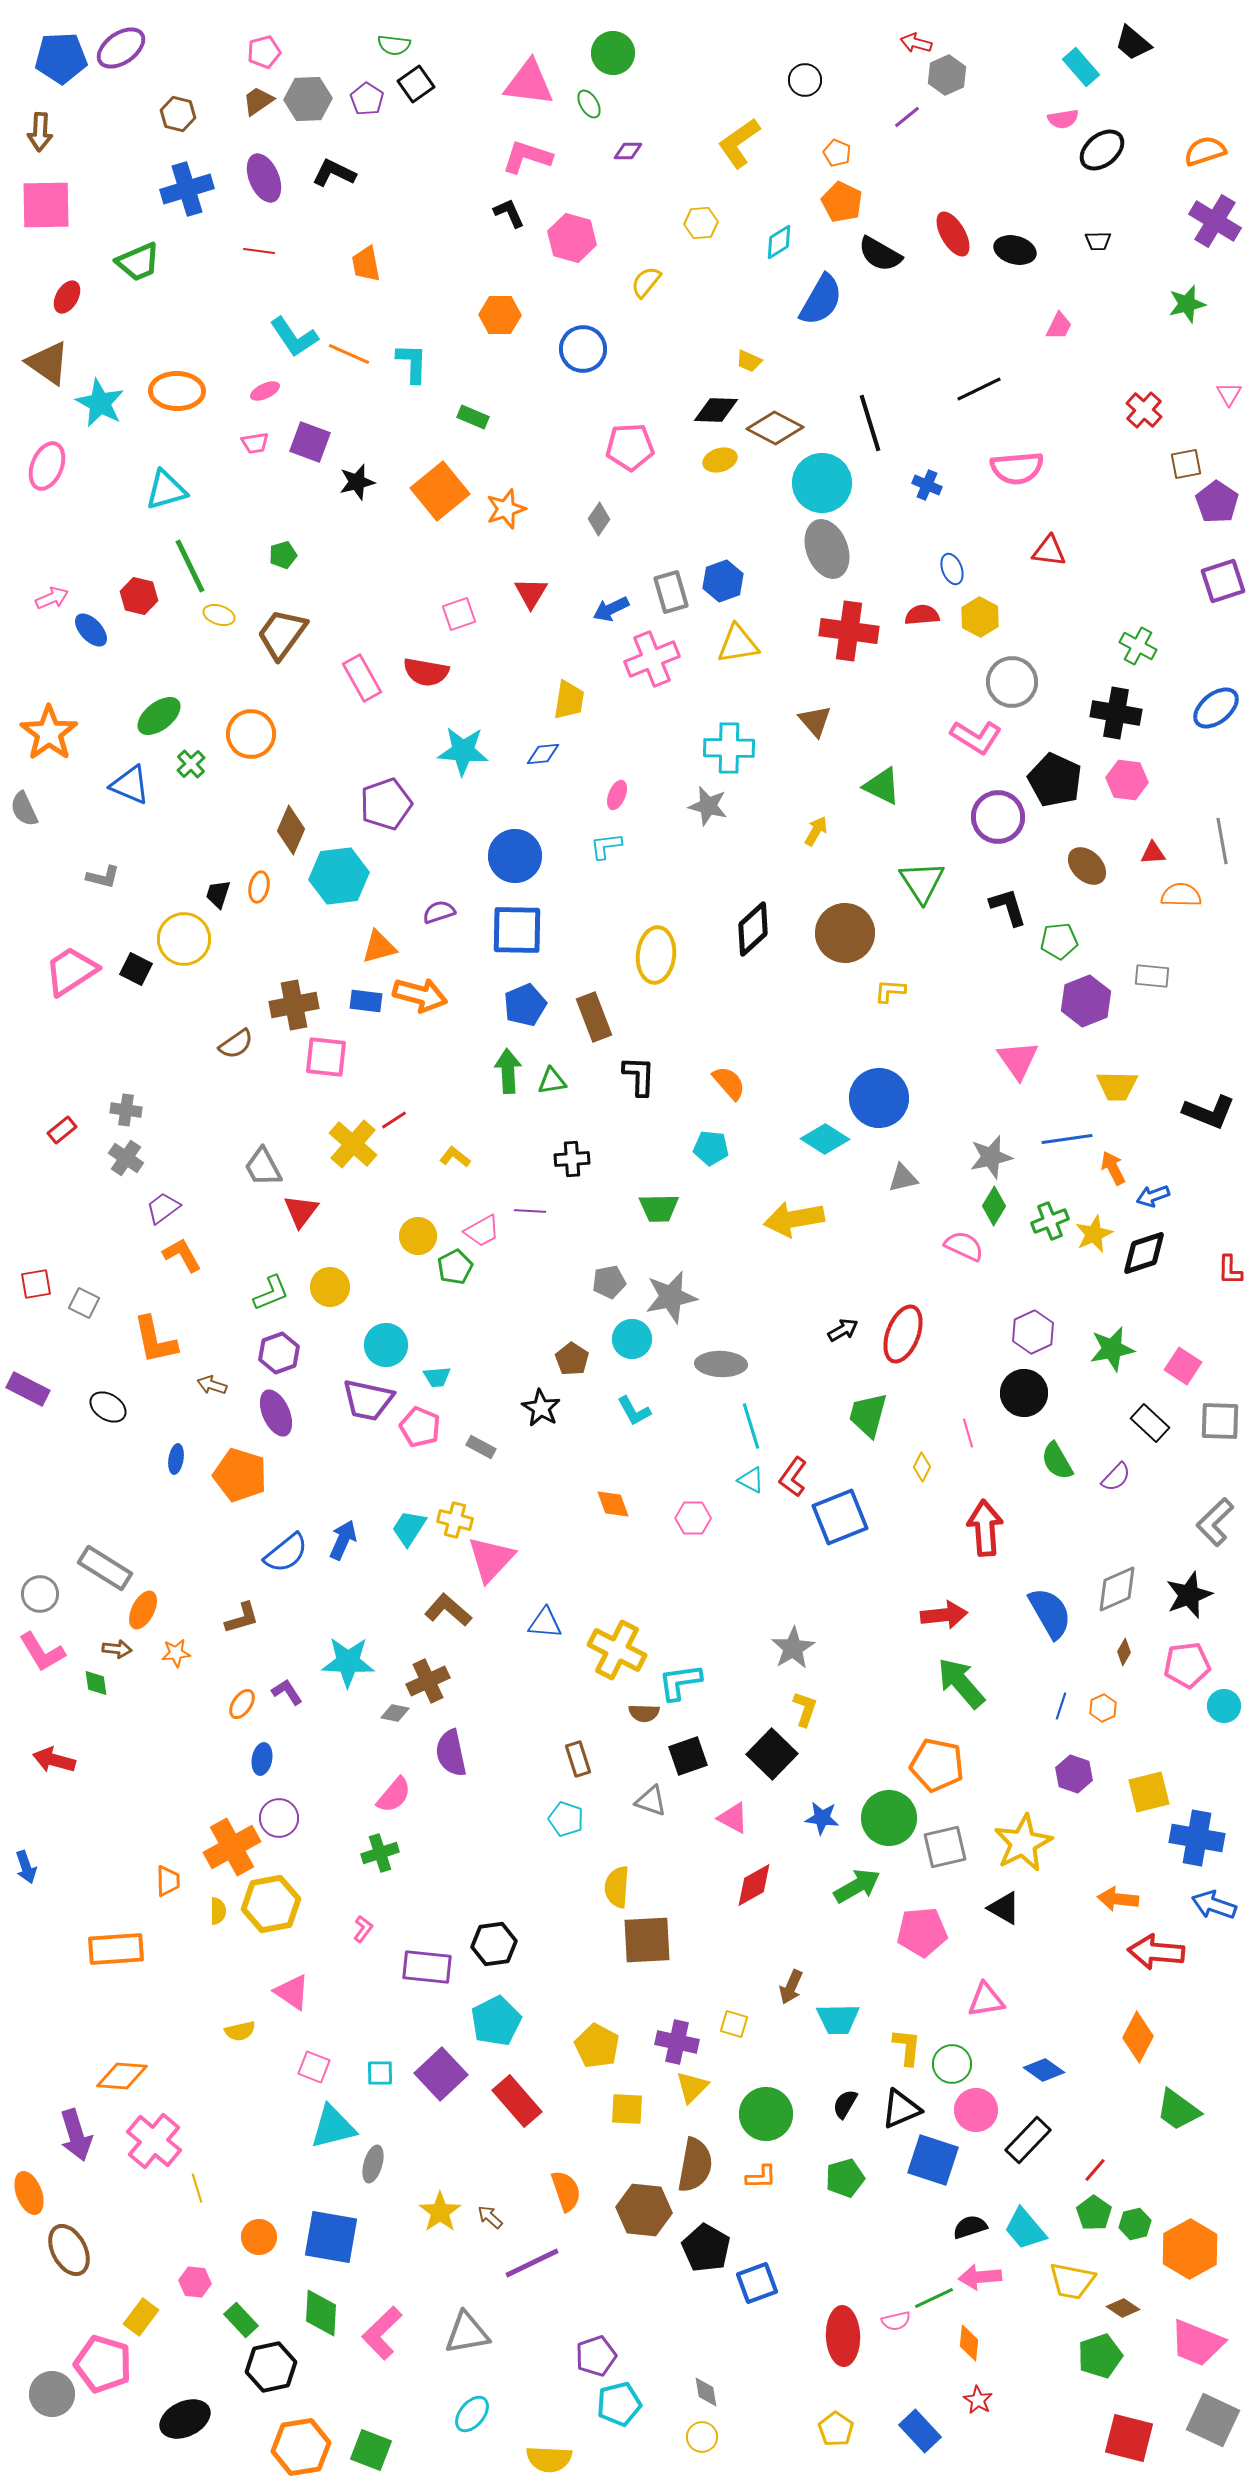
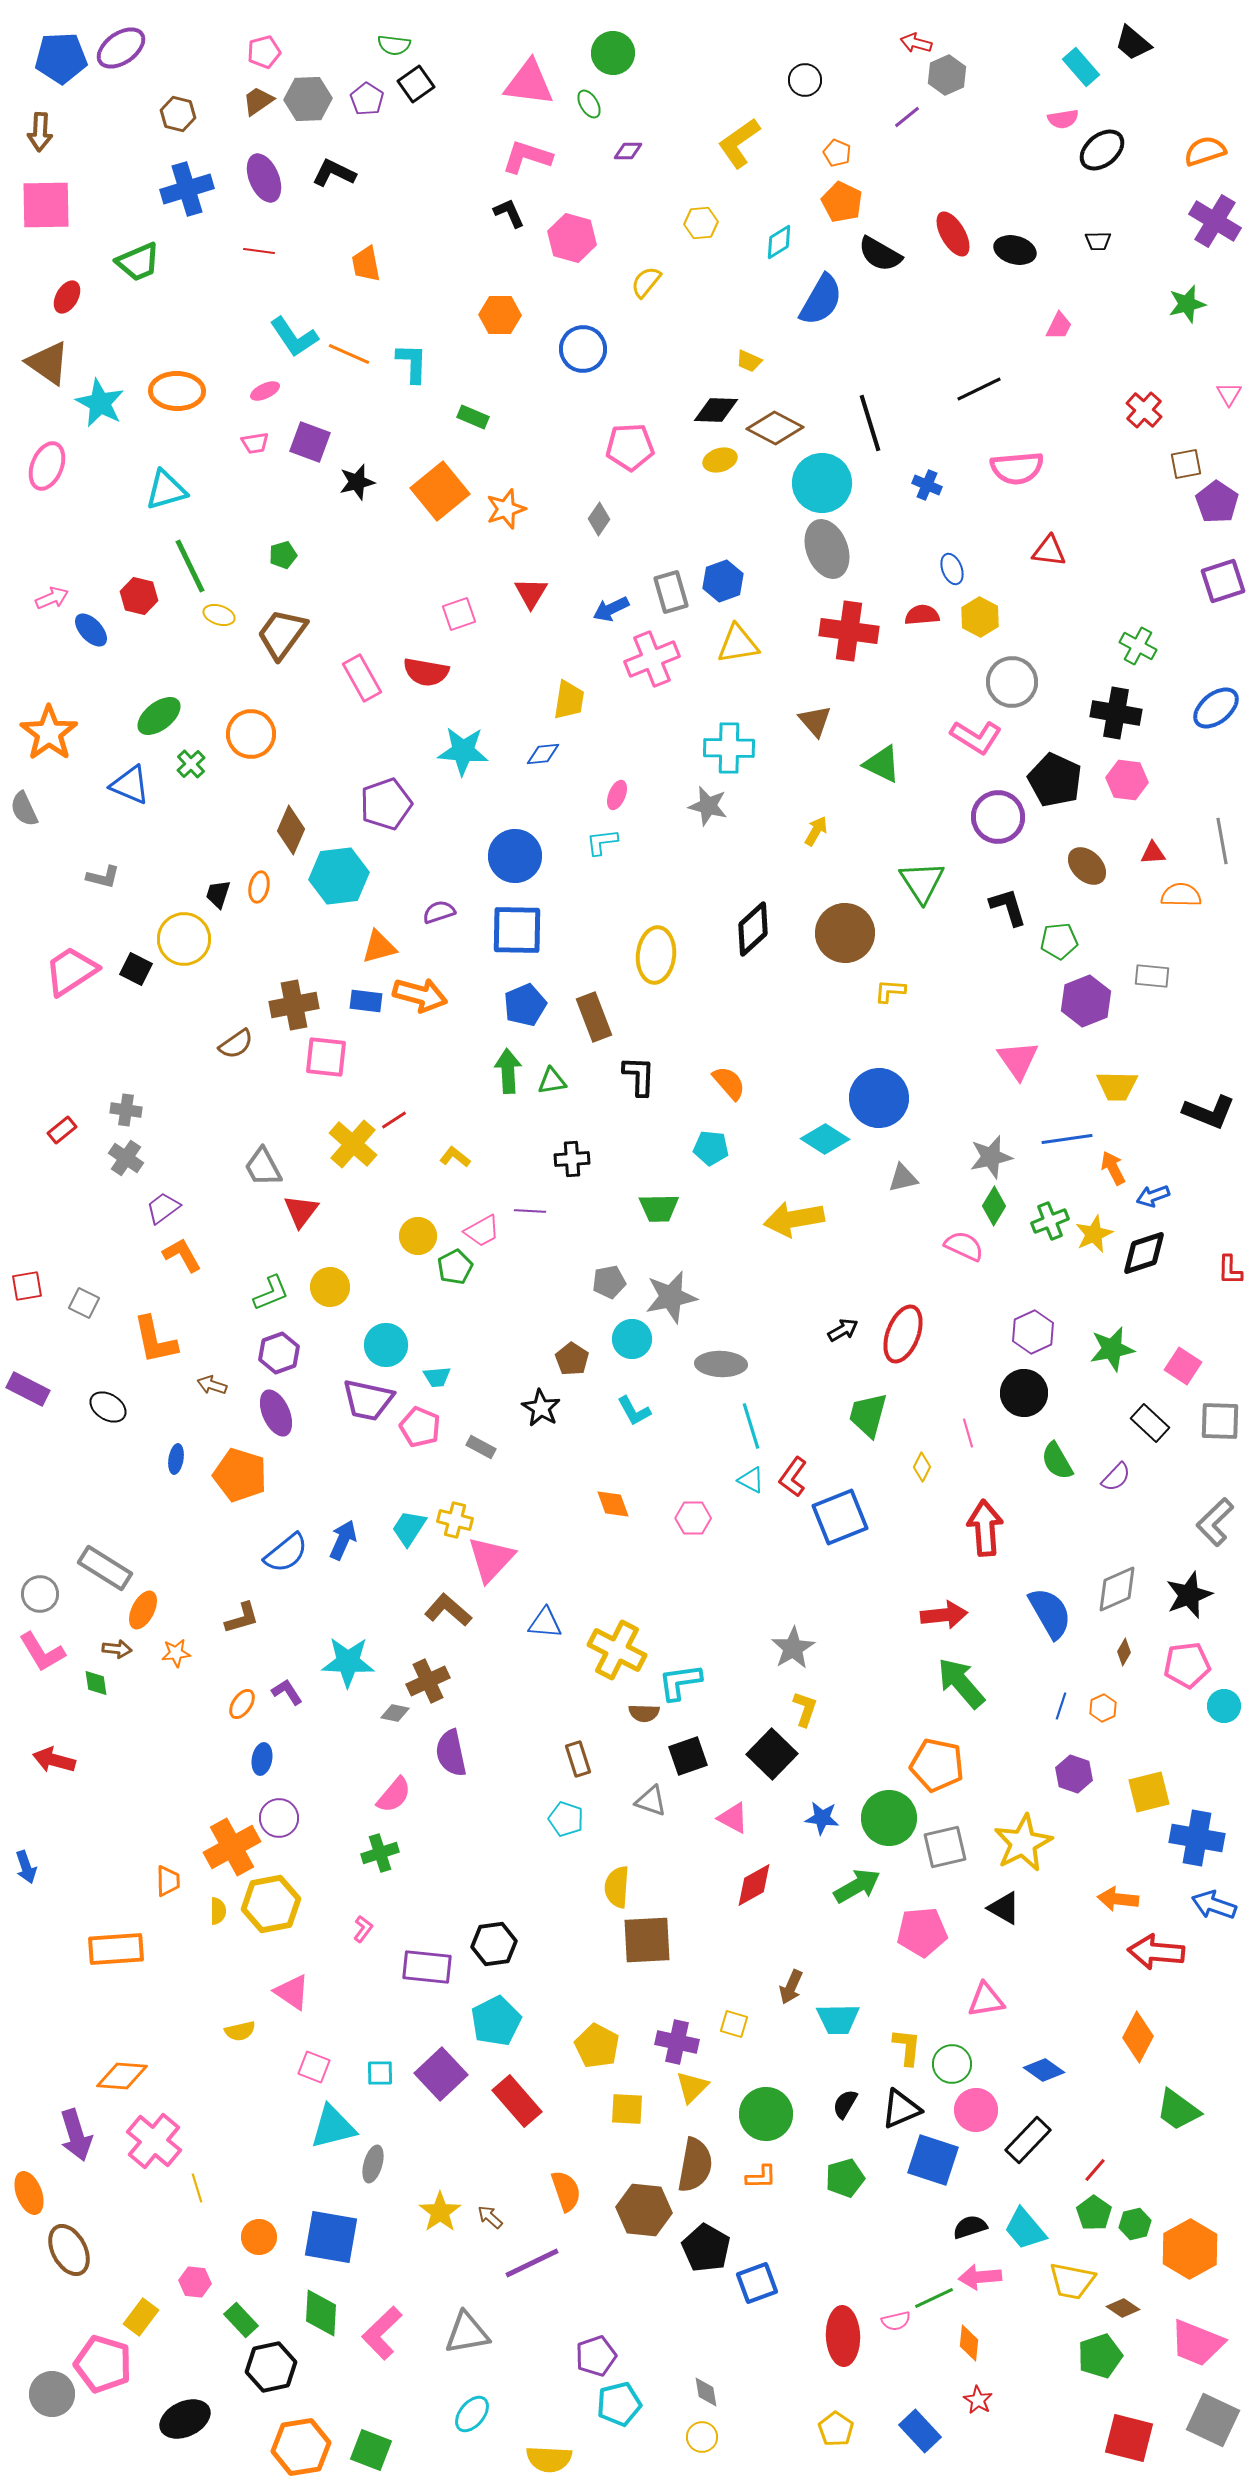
green triangle at (882, 786): moved 22 px up
cyan L-shape at (606, 846): moved 4 px left, 4 px up
red square at (36, 1284): moved 9 px left, 2 px down
